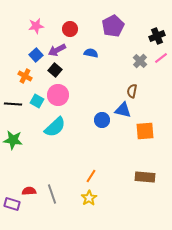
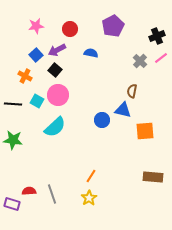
brown rectangle: moved 8 px right
